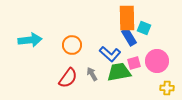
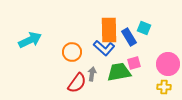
orange rectangle: moved 18 px left, 12 px down
cyan arrow: rotated 20 degrees counterclockwise
orange circle: moved 7 px down
blue L-shape: moved 6 px left, 6 px up
pink circle: moved 11 px right, 3 px down
gray arrow: rotated 40 degrees clockwise
red semicircle: moved 9 px right, 5 px down
yellow cross: moved 3 px left, 1 px up
